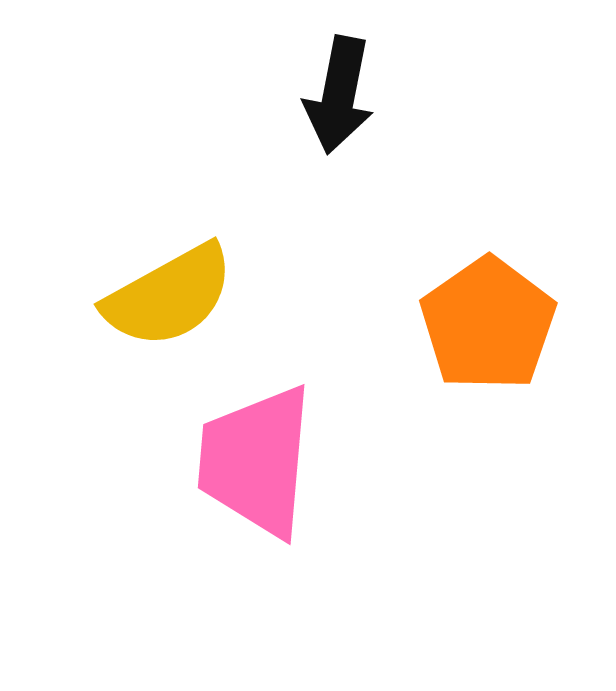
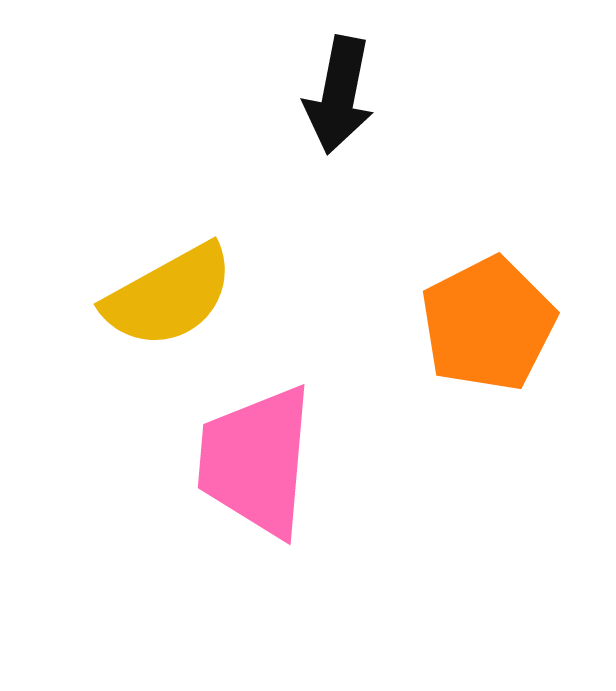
orange pentagon: rotated 8 degrees clockwise
